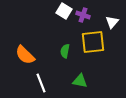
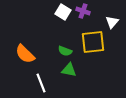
white square: moved 1 px left, 1 px down
purple cross: moved 4 px up
green semicircle: rotated 80 degrees counterclockwise
orange semicircle: moved 1 px up
green triangle: moved 11 px left, 11 px up
